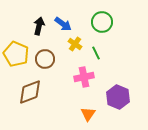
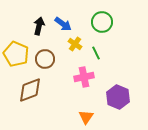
brown diamond: moved 2 px up
orange triangle: moved 2 px left, 3 px down
